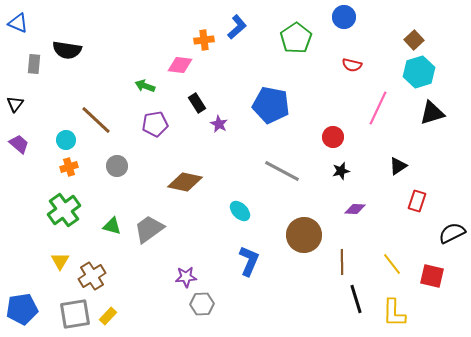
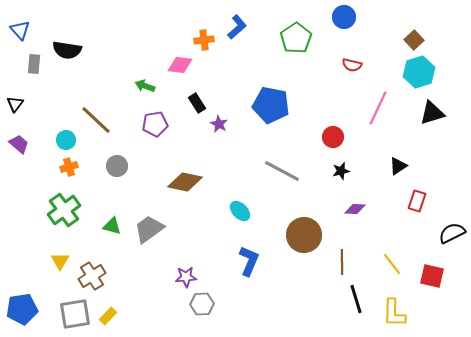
blue triangle at (18, 23): moved 2 px right, 7 px down; rotated 25 degrees clockwise
